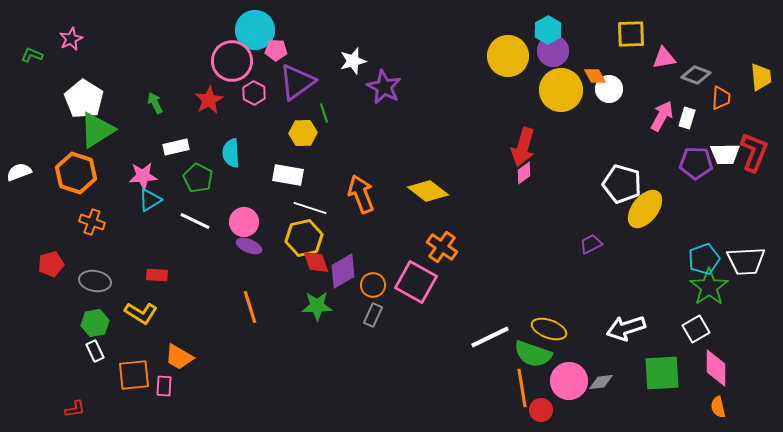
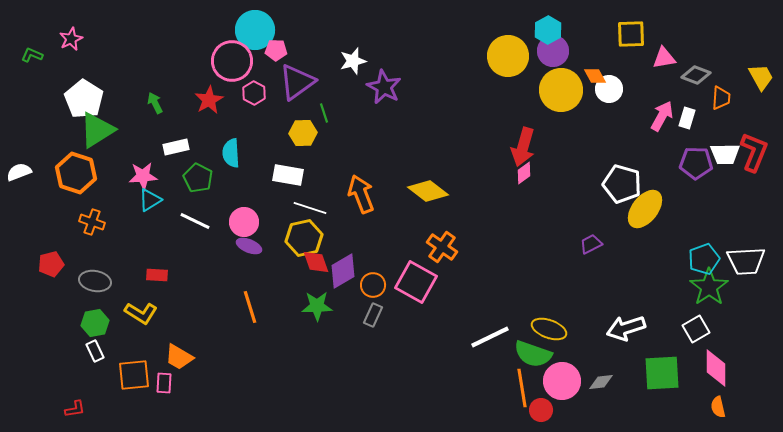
yellow trapezoid at (761, 77): rotated 24 degrees counterclockwise
pink circle at (569, 381): moved 7 px left
pink rectangle at (164, 386): moved 3 px up
